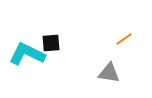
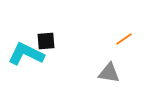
black square: moved 5 px left, 2 px up
cyan L-shape: moved 1 px left
